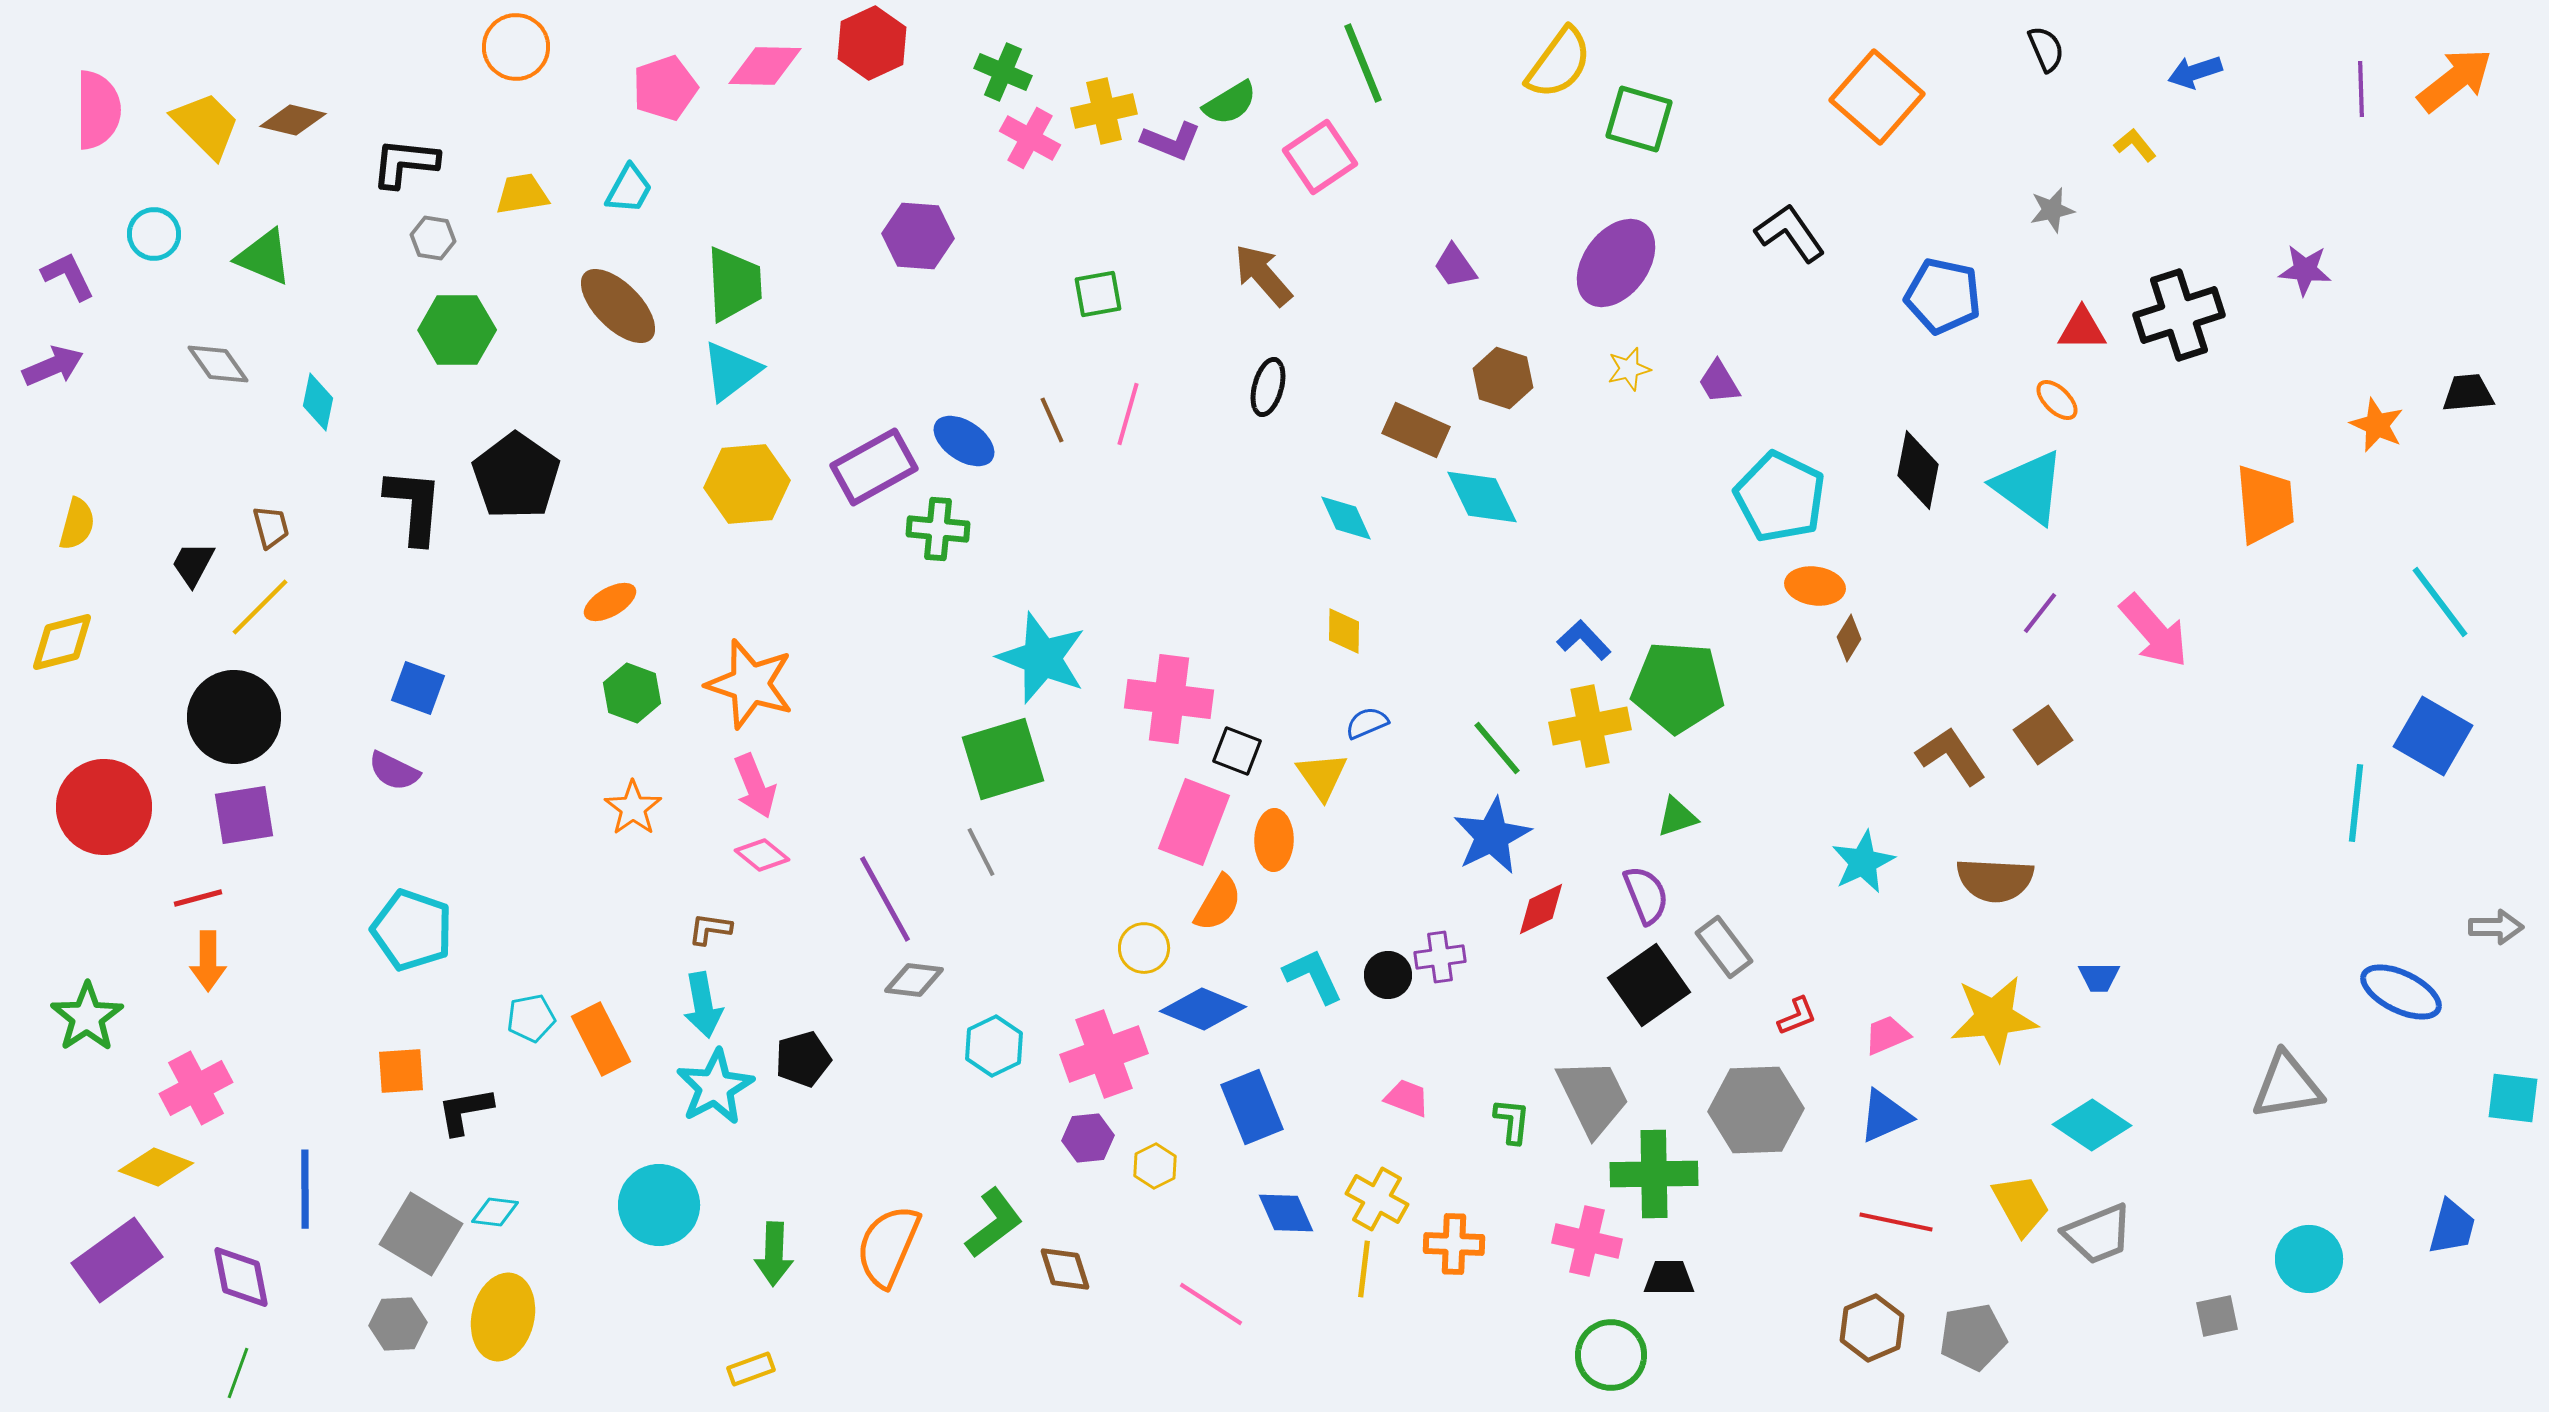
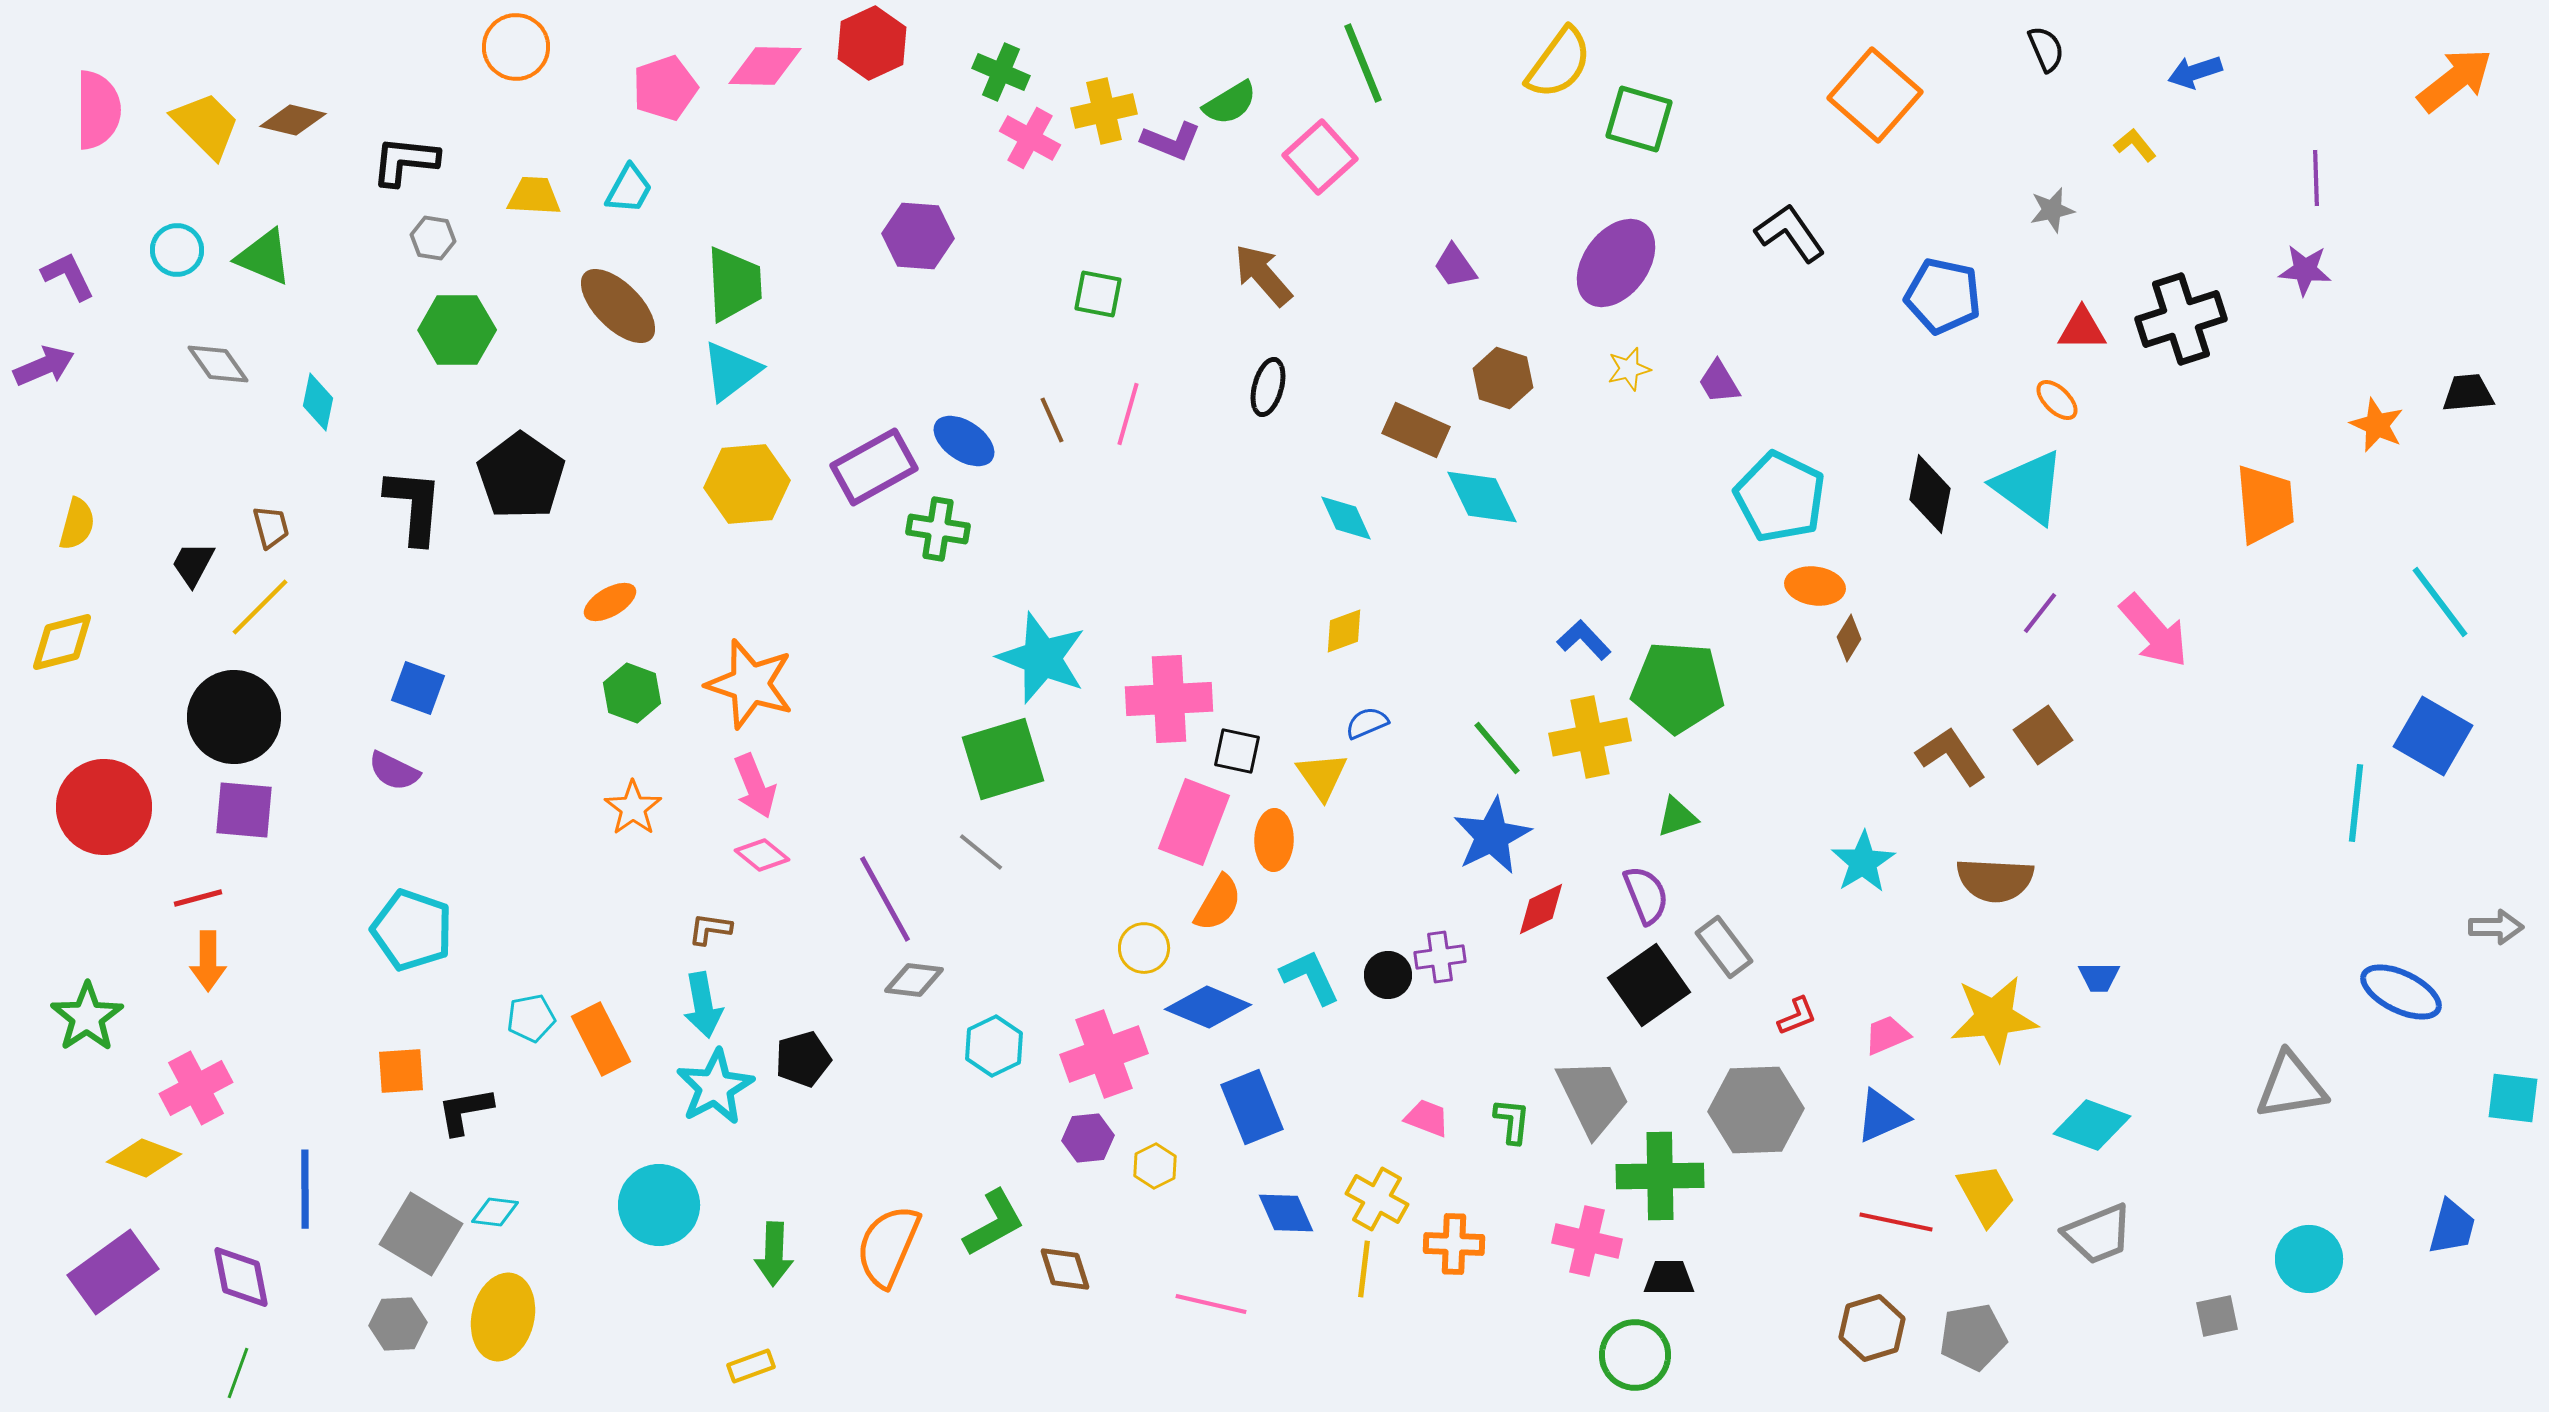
green cross at (1003, 72): moved 2 px left
purple line at (2361, 89): moved 45 px left, 89 px down
orange square at (1877, 97): moved 2 px left, 2 px up
pink square at (1320, 157): rotated 8 degrees counterclockwise
black L-shape at (405, 163): moved 2 px up
yellow trapezoid at (522, 194): moved 12 px right, 2 px down; rotated 12 degrees clockwise
cyan circle at (154, 234): moved 23 px right, 16 px down
green square at (1098, 294): rotated 21 degrees clockwise
black cross at (2179, 315): moved 2 px right, 4 px down
purple arrow at (53, 366): moved 9 px left
black diamond at (1918, 470): moved 12 px right, 24 px down
black pentagon at (516, 476): moved 5 px right
green cross at (938, 529): rotated 4 degrees clockwise
yellow diamond at (1344, 631): rotated 69 degrees clockwise
pink cross at (1169, 699): rotated 10 degrees counterclockwise
yellow cross at (1590, 726): moved 11 px down
black square at (1237, 751): rotated 9 degrees counterclockwise
purple square at (244, 815): moved 5 px up; rotated 14 degrees clockwise
gray line at (981, 852): rotated 24 degrees counterclockwise
cyan star at (1863, 862): rotated 6 degrees counterclockwise
cyan L-shape at (1313, 976): moved 3 px left, 1 px down
blue diamond at (1203, 1009): moved 5 px right, 2 px up
gray triangle at (2287, 1086): moved 4 px right
pink trapezoid at (1407, 1098): moved 20 px right, 20 px down
blue triangle at (1885, 1116): moved 3 px left
cyan diamond at (2092, 1125): rotated 14 degrees counterclockwise
yellow diamond at (156, 1167): moved 12 px left, 9 px up
green cross at (1654, 1174): moved 6 px right, 2 px down
yellow trapezoid at (2021, 1205): moved 35 px left, 10 px up
green L-shape at (994, 1223): rotated 8 degrees clockwise
purple rectangle at (117, 1260): moved 4 px left, 12 px down
pink line at (1211, 1304): rotated 20 degrees counterclockwise
brown hexagon at (1872, 1328): rotated 6 degrees clockwise
green circle at (1611, 1355): moved 24 px right
yellow rectangle at (751, 1369): moved 3 px up
